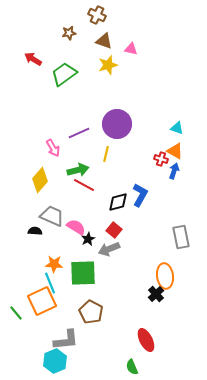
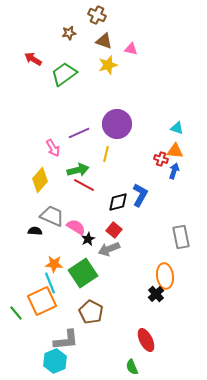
orange triangle: rotated 24 degrees counterclockwise
green square: rotated 32 degrees counterclockwise
